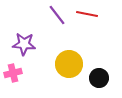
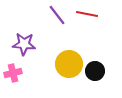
black circle: moved 4 px left, 7 px up
